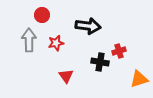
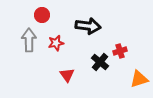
red cross: moved 1 px right
black cross: rotated 30 degrees clockwise
red triangle: moved 1 px right, 1 px up
